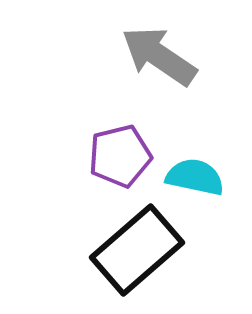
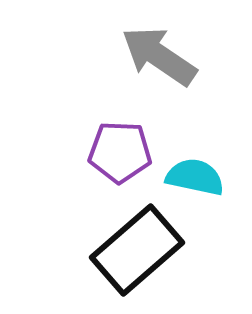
purple pentagon: moved 4 px up; rotated 16 degrees clockwise
